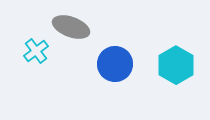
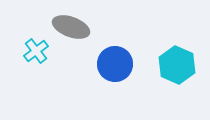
cyan hexagon: moved 1 px right; rotated 6 degrees counterclockwise
